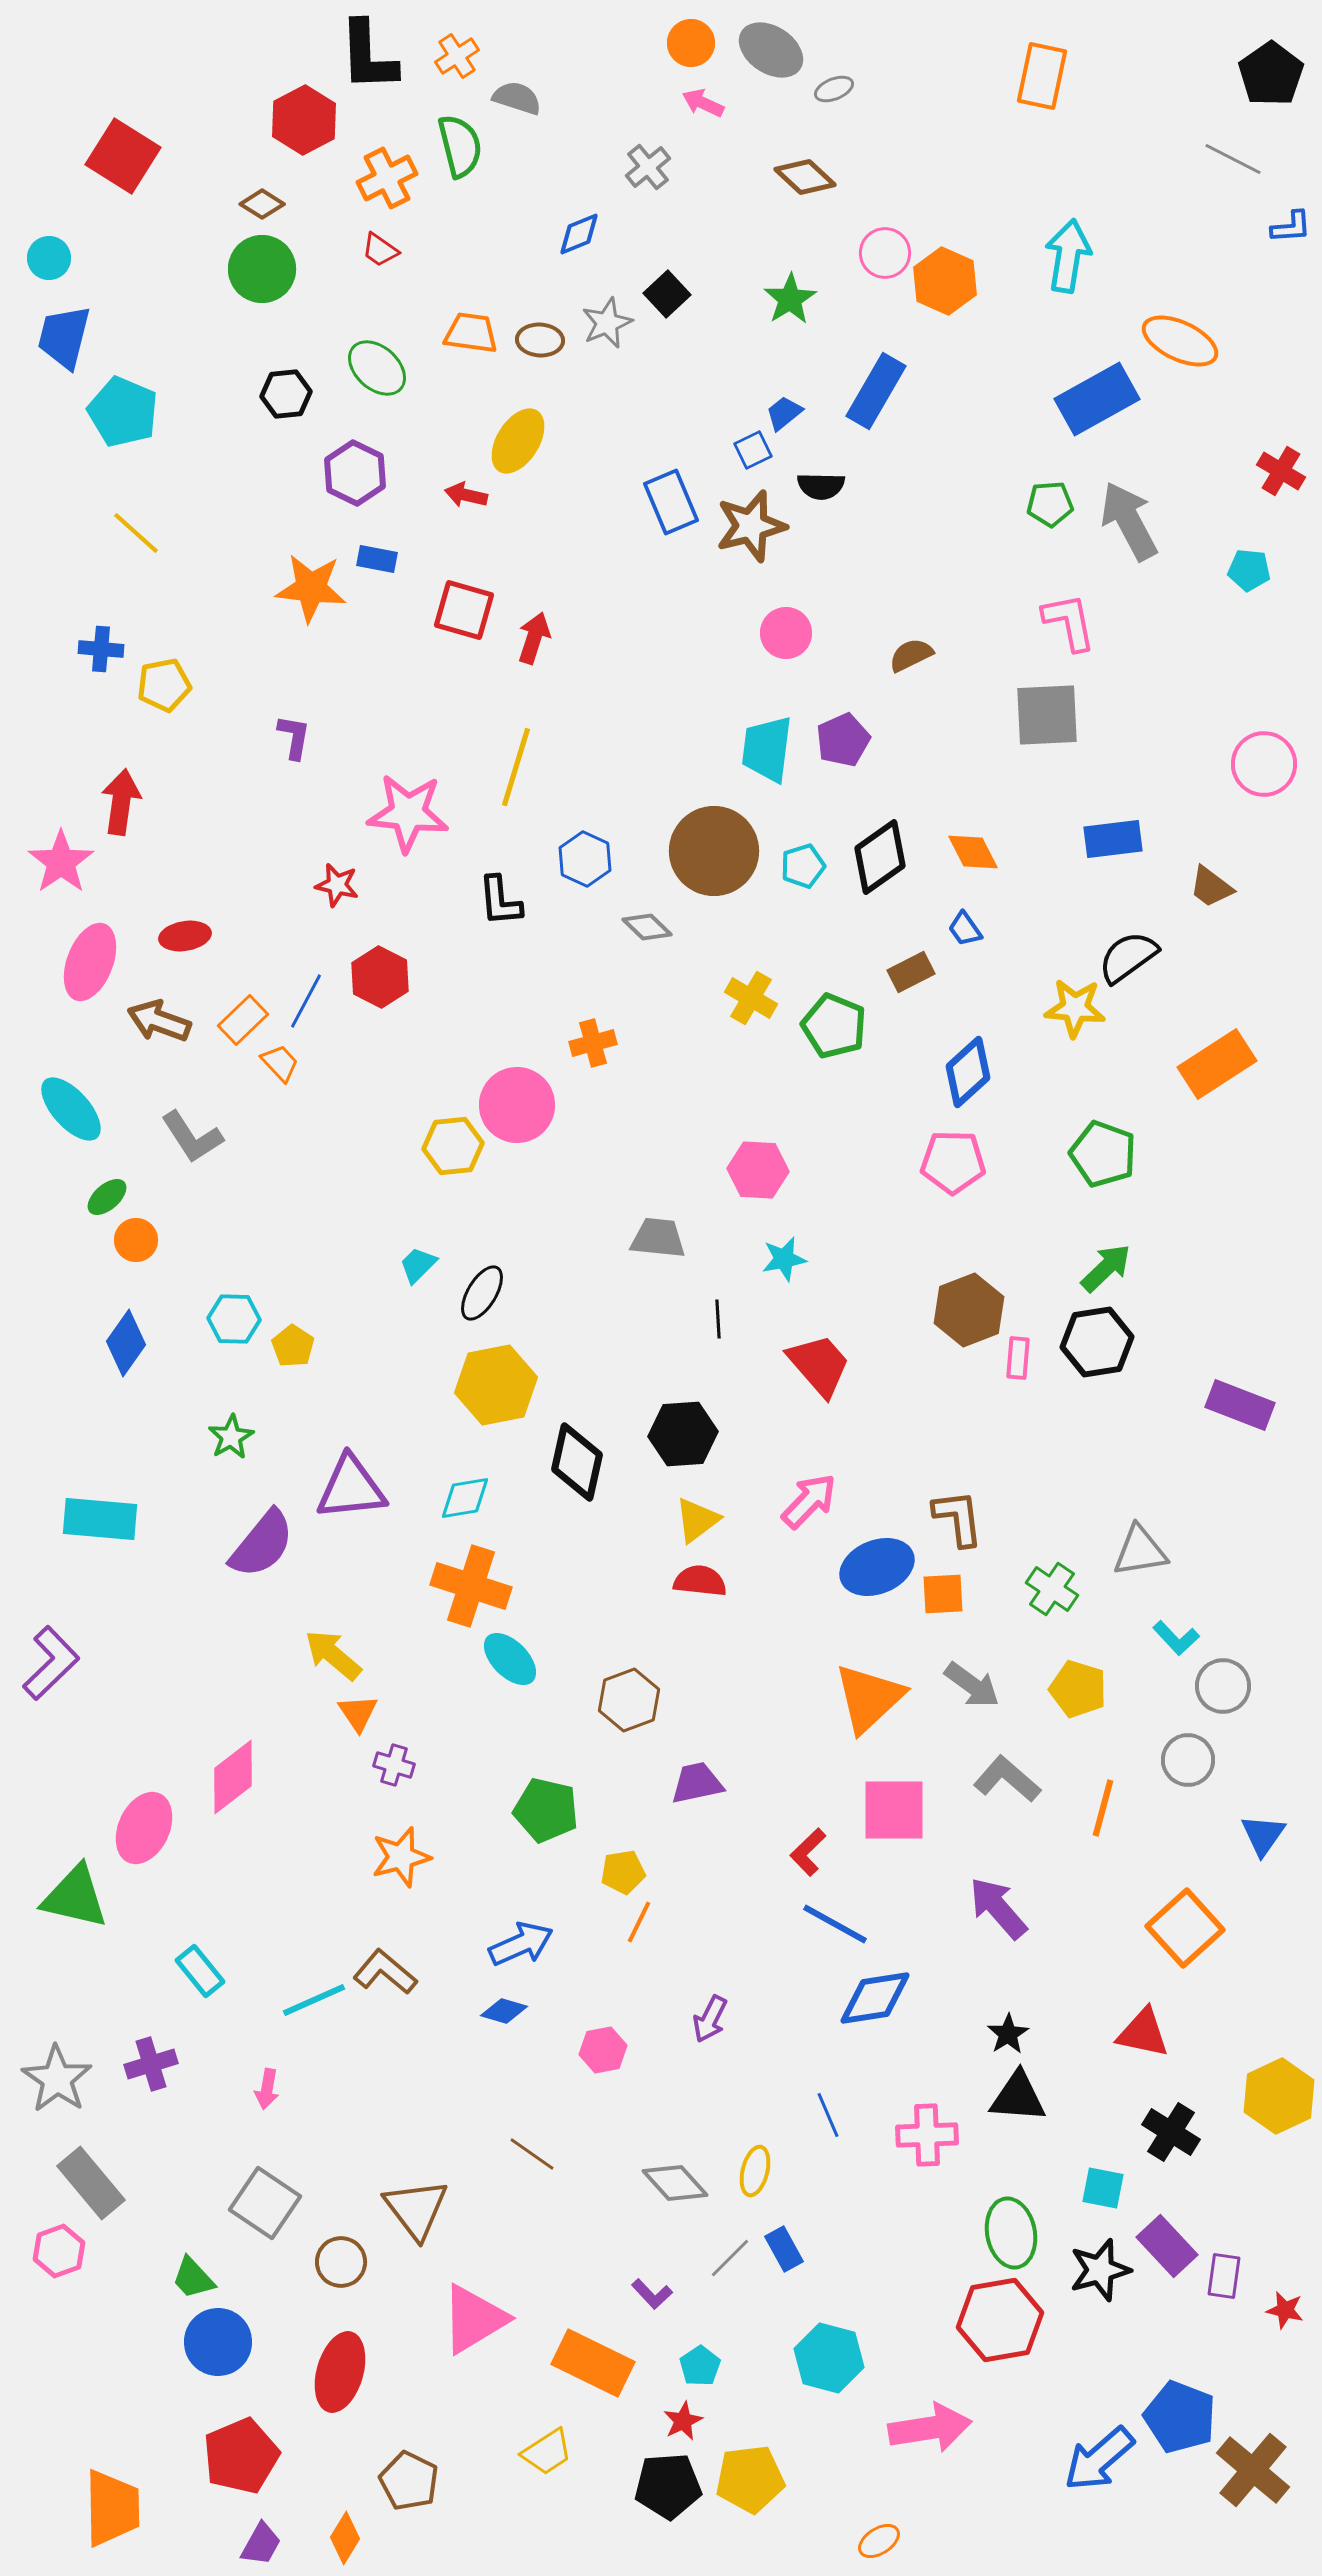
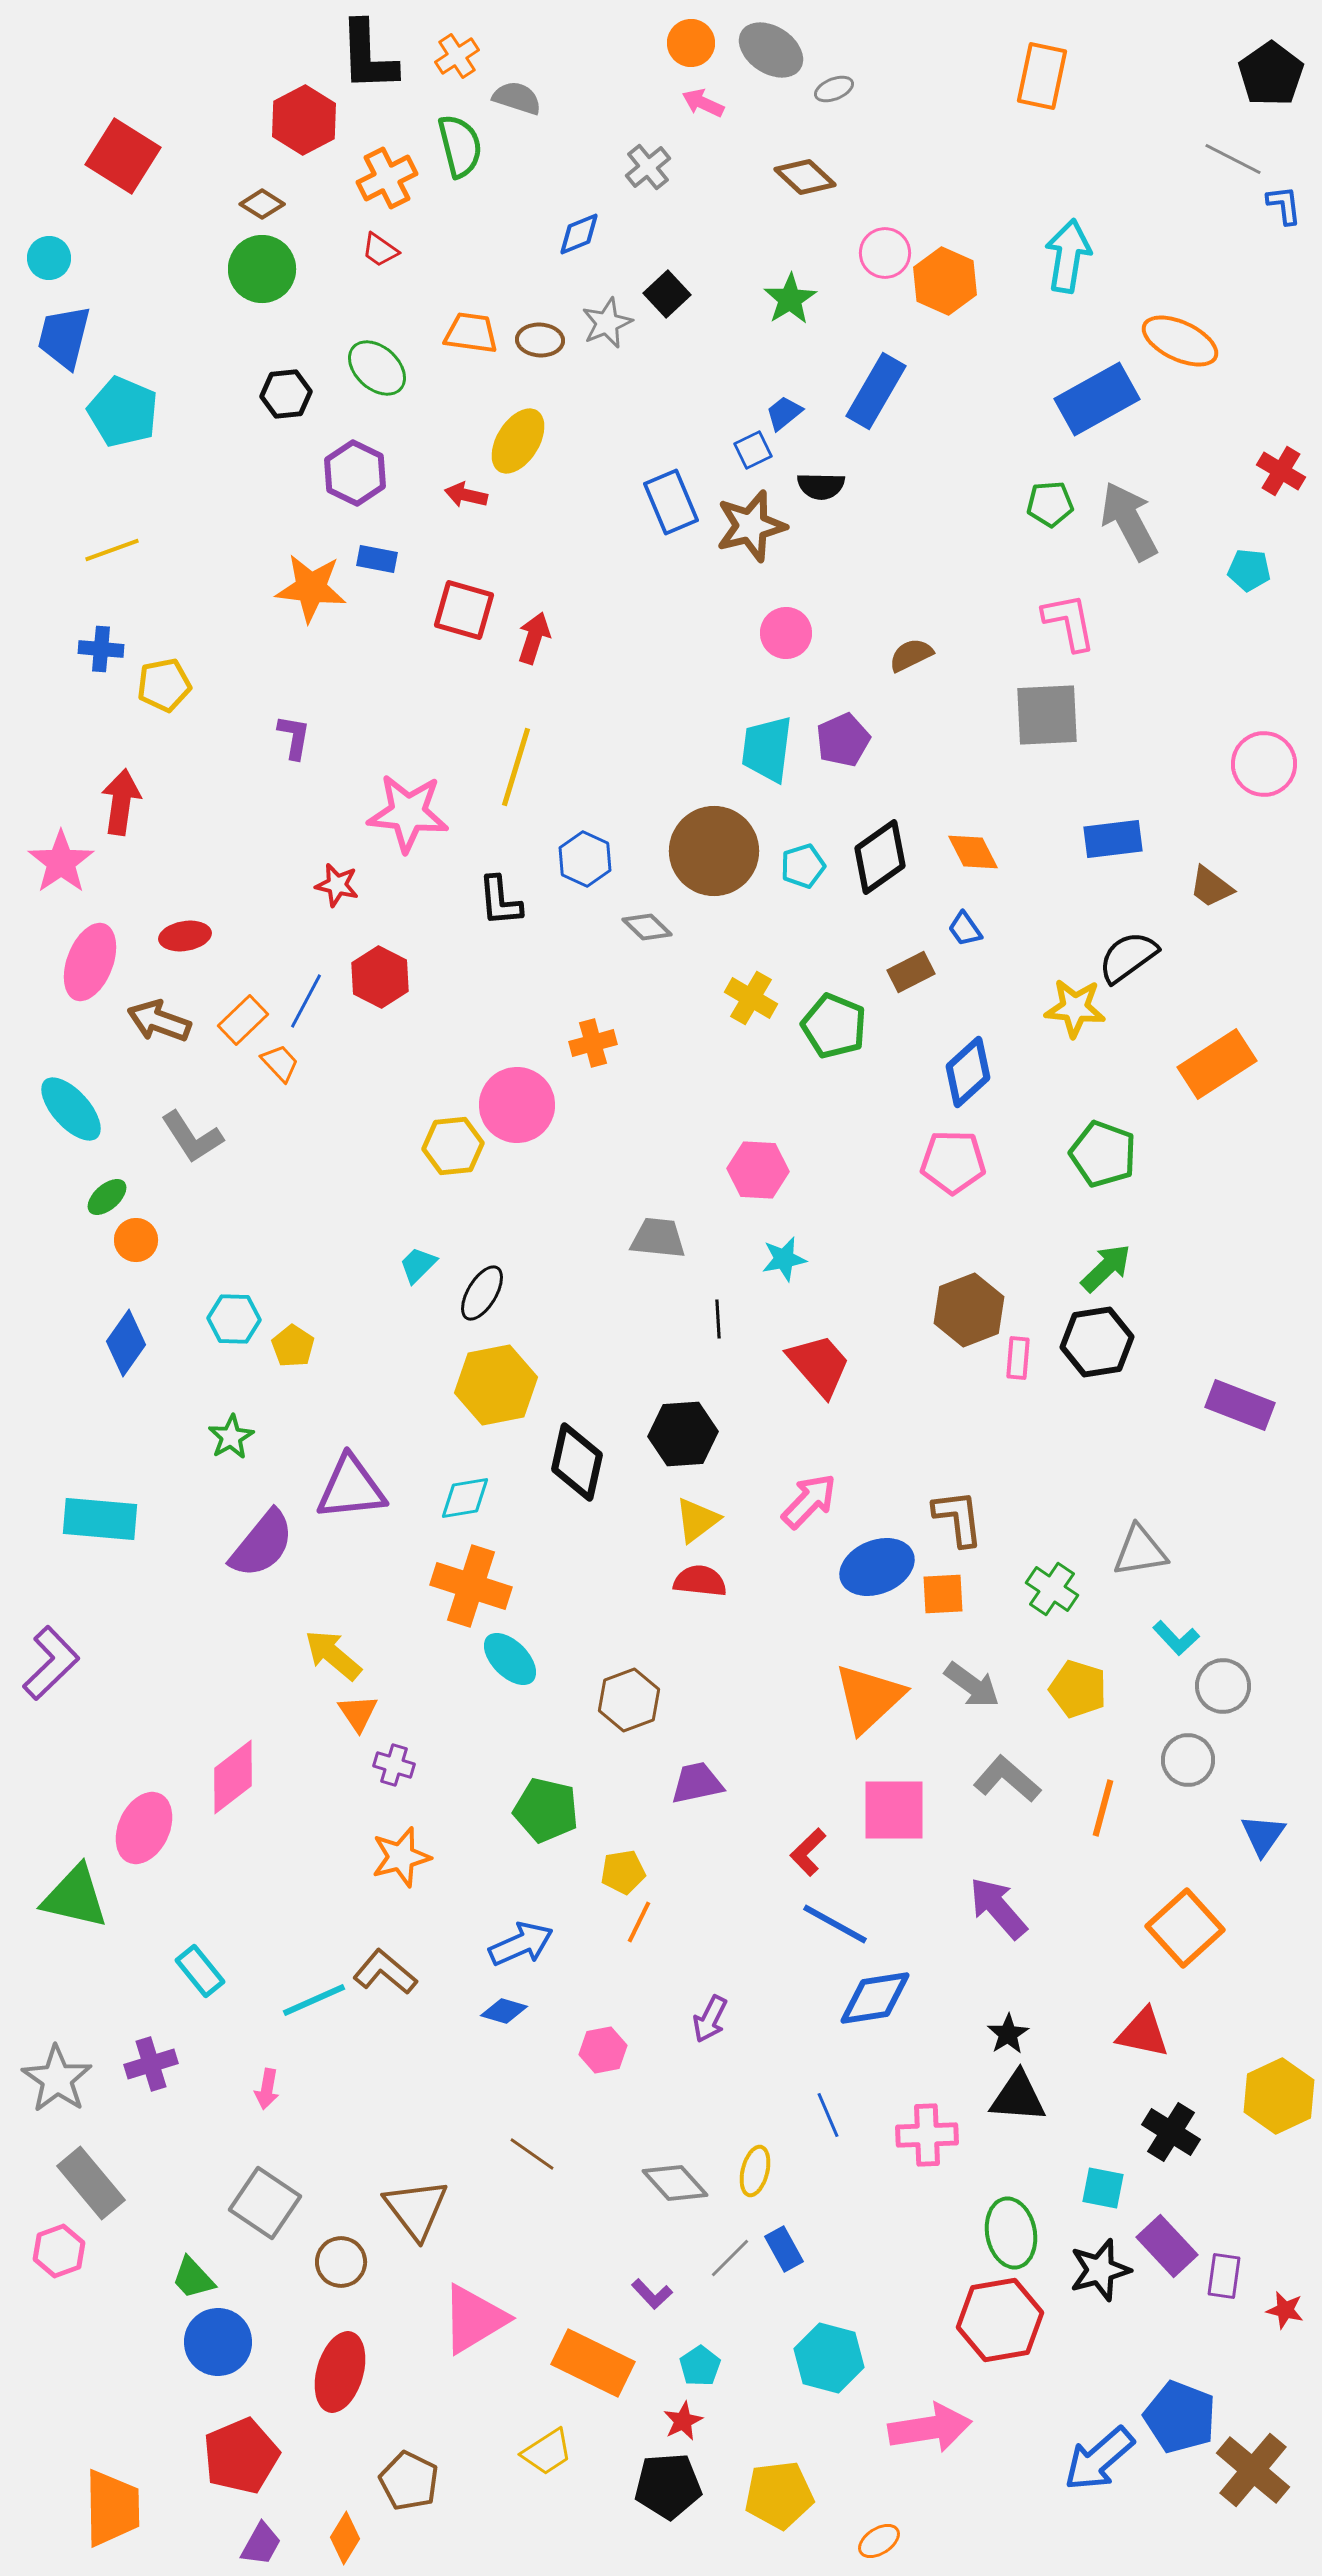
blue L-shape at (1291, 227): moved 7 px left, 22 px up; rotated 93 degrees counterclockwise
yellow line at (136, 533): moved 24 px left, 17 px down; rotated 62 degrees counterclockwise
yellow pentagon at (750, 2479): moved 29 px right, 16 px down
